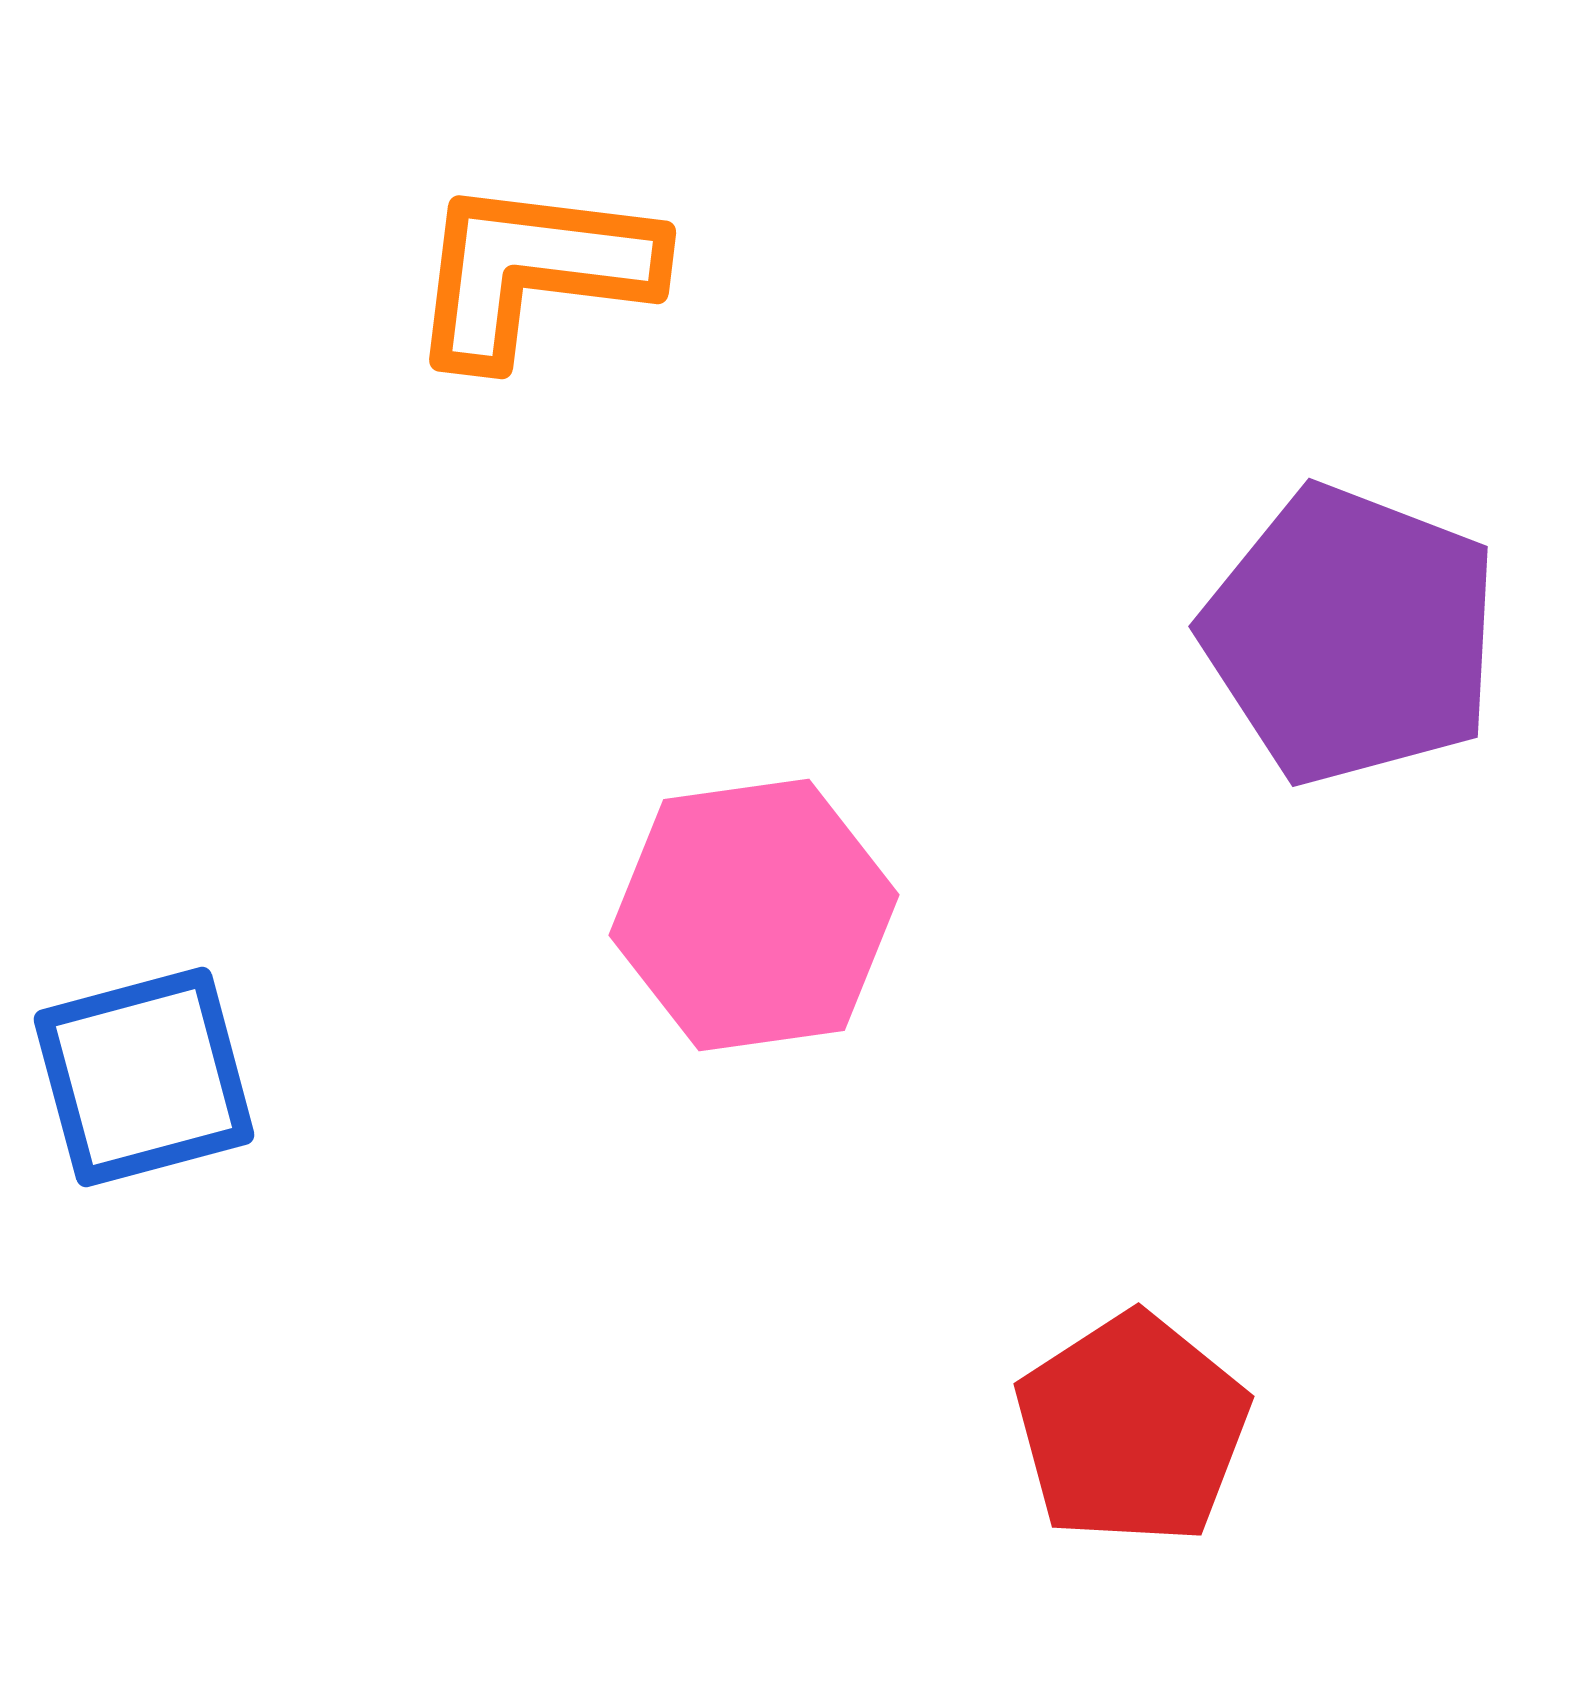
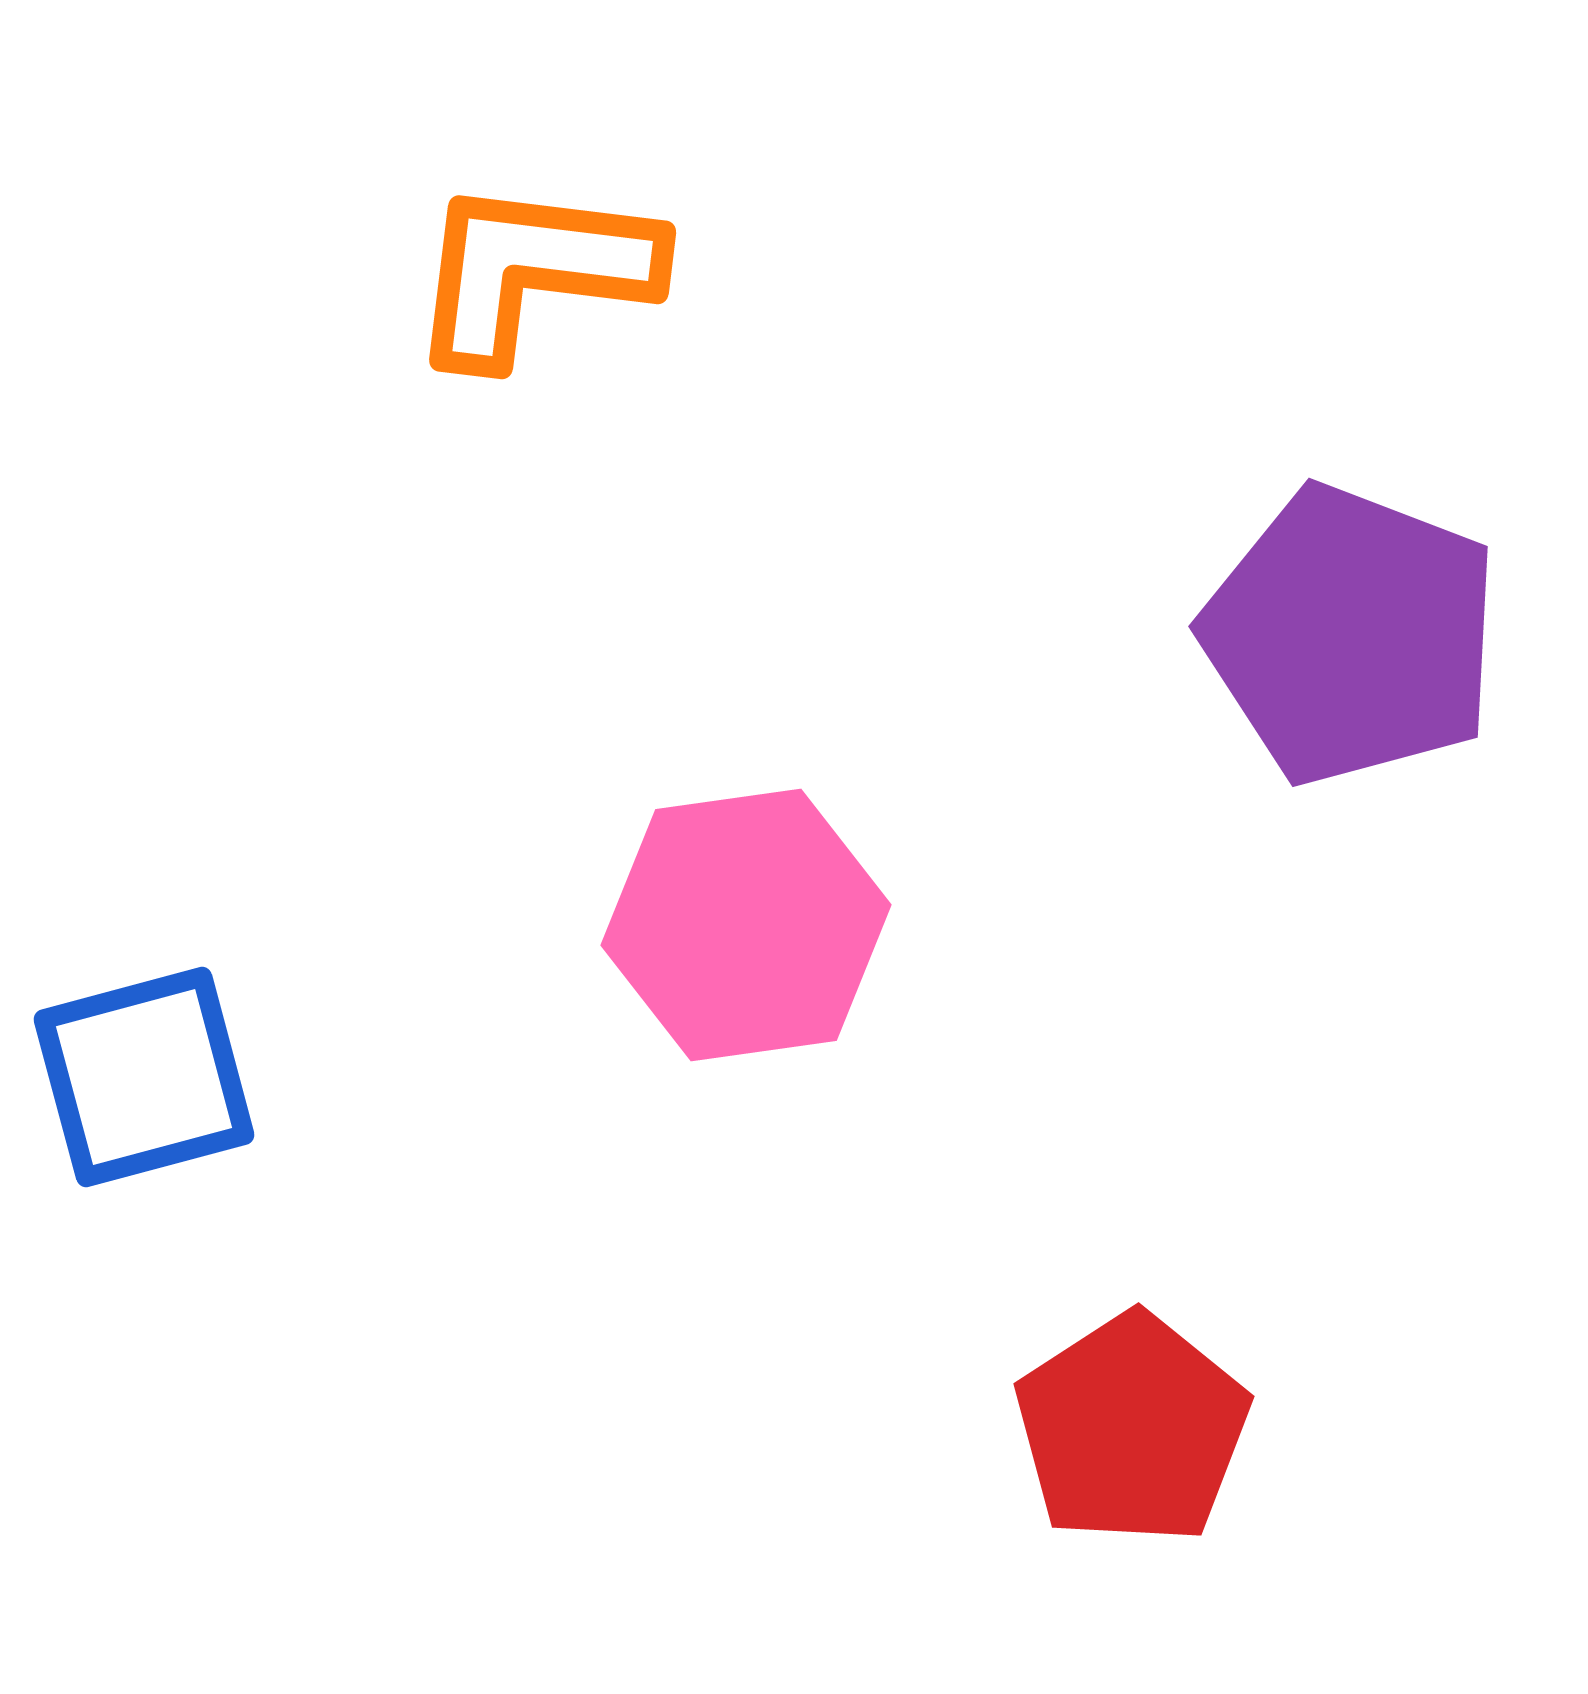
pink hexagon: moved 8 px left, 10 px down
